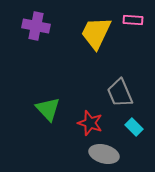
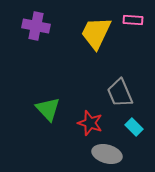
gray ellipse: moved 3 px right
